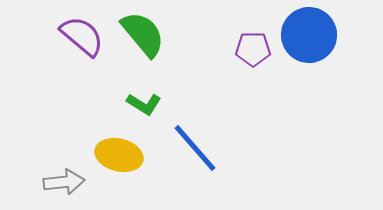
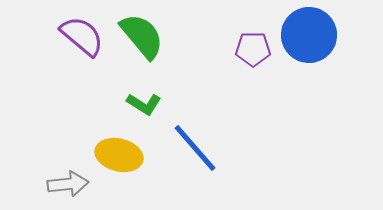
green semicircle: moved 1 px left, 2 px down
gray arrow: moved 4 px right, 2 px down
